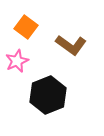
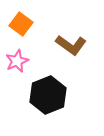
orange square: moved 5 px left, 3 px up
